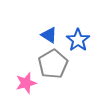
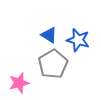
blue star: rotated 20 degrees counterclockwise
pink star: moved 7 px left
